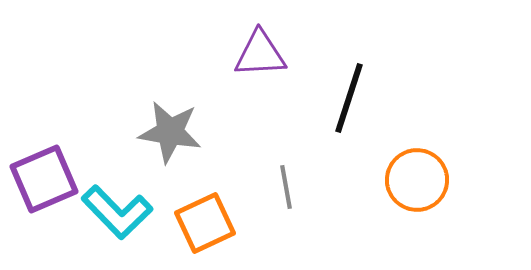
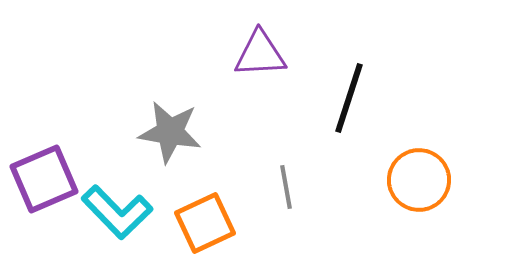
orange circle: moved 2 px right
